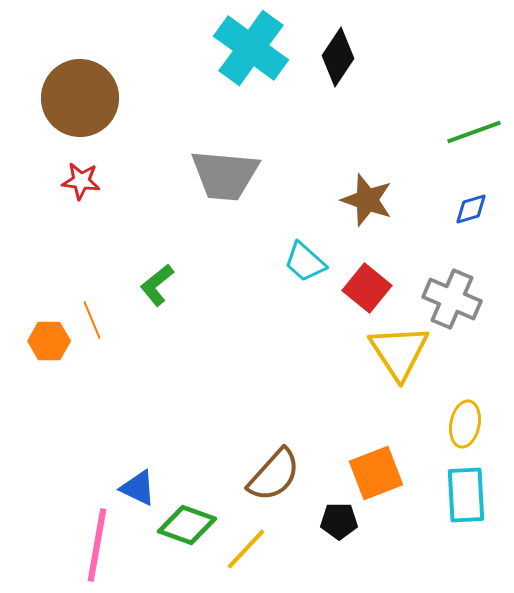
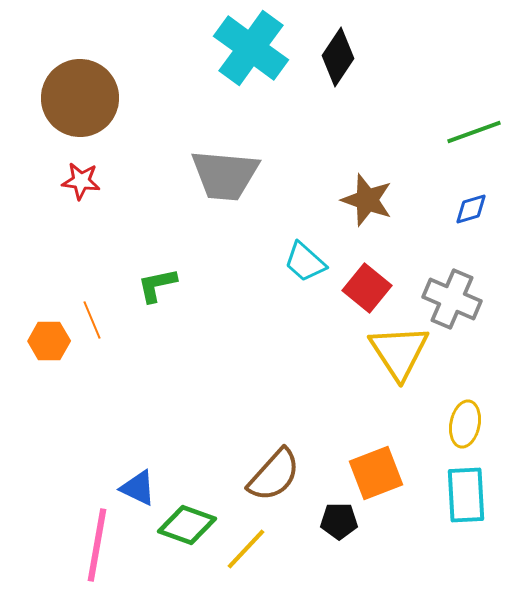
green L-shape: rotated 27 degrees clockwise
